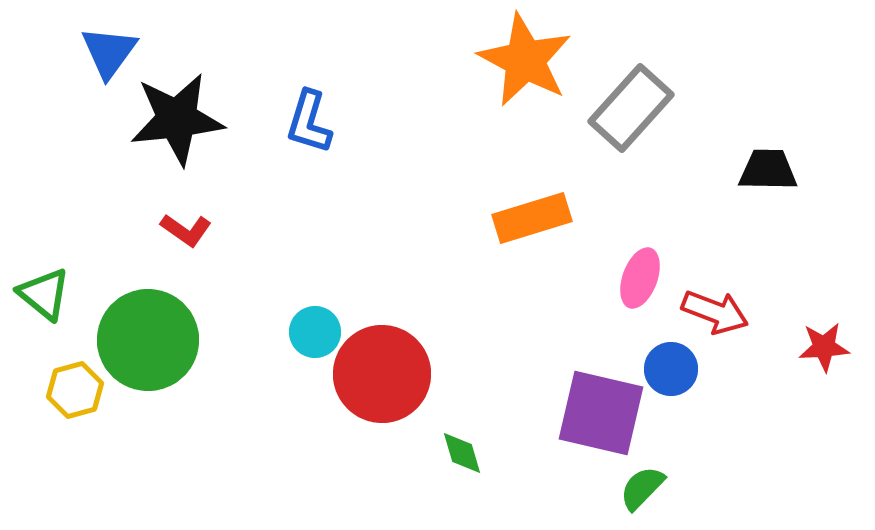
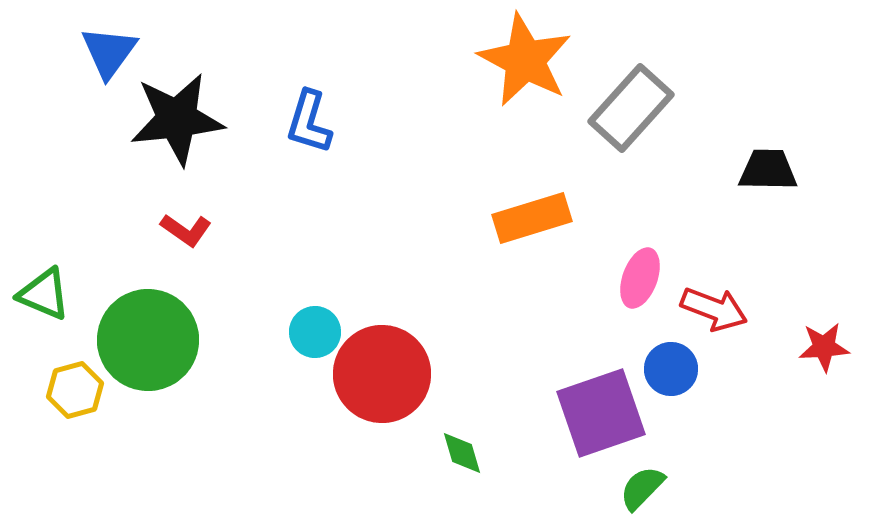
green triangle: rotated 16 degrees counterclockwise
red arrow: moved 1 px left, 3 px up
purple square: rotated 32 degrees counterclockwise
